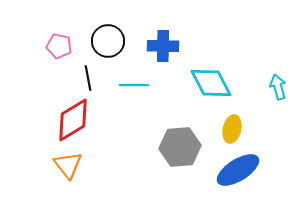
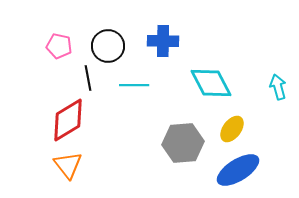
black circle: moved 5 px down
blue cross: moved 5 px up
red diamond: moved 5 px left
yellow ellipse: rotated 24 degrees clockwise
gray hexagon: moved 3 px right, 4 px up
